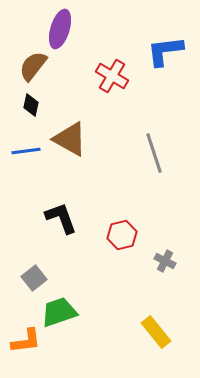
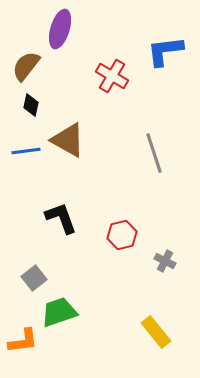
brown semicircle: moved 7 px left
brown triangle: moved 2 px left, 1 px down
orange L-shape: moved 3 px left
